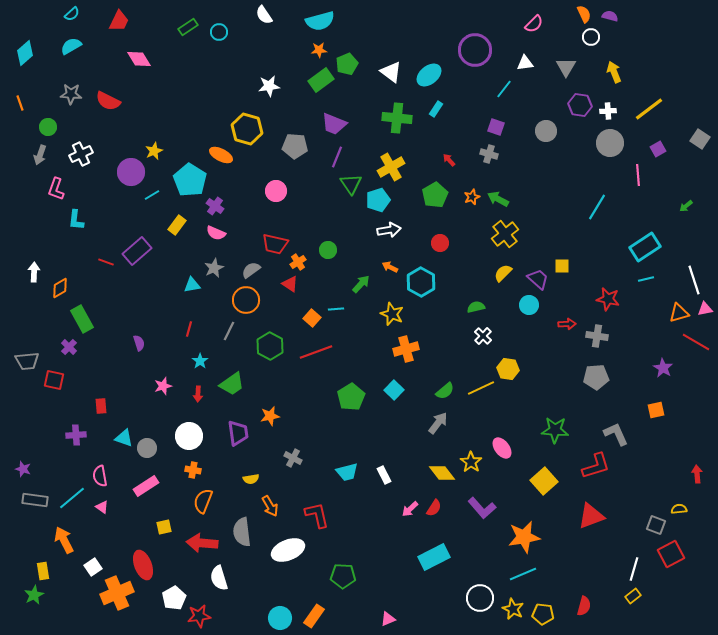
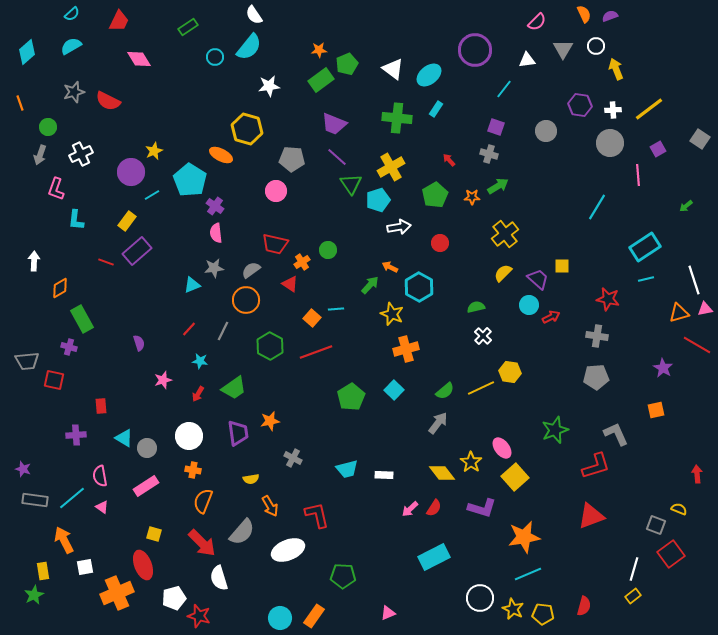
white semicircle at (264, 15): moved 10 px left
purple semicircle at (610, 16): rotated 35 degrees counterclockwise
cyan semicircle at (320, 21): moved 71 px left, 26 px down; rotated 36 degrees counterclockwise
pink semicircle at (534, 24): moved 3 px right, 2 px up
cyan circle at (219, 32): moved 4 px left, 25 px down
white circle at (591, 37): moved 5 px right, 9 px down
cyan diamond at (25, 53): moved 2 px right, 1 px up
white triangle at (525, 63): moved 2 px right, 3 px up
gray triangle at (566, 67): moved 3 px left, 18 px up
white triangle at (391, 72): moved 2 px right, 3 px up
yellow arrow at (614, 72): moved 2 px right, 3 px up
gray star at (71, 94): moved 3 px right, 2 px up; rotated 20 degrees counterclockwise
white cross at (608, 111): moved 5 px right, 1 px up
gray pentagon at (295, 146): moved 3 px left, 13 px down
purple line at (337, 157): rotated 70 degrees counterclockwise
orange star at (472, 197): rotated 21 degrees clockwise
green arrow at (498, 199): moved 13 px up; rotated 120 degrees clockwise
yellow rectangle at (177, 225): moved 50 px left, 4 px up
white arrow at (389, 230): moved 10 px right, 3 px up
pink semicircle at (216, 233): rotated 60 degrees clockwise
orange cross at (298, 262): moved 4 px right
gray star at (214, 268): rotated 18 degrees clockwise
white arrow at (34, 272): moved 11 px up
cyan hexagon at (421, 282): moved 2 px left, 5 px down
green arrow at (361, 284): moved 9 px right, 1 px down
cyan triangle at (192, 285): rotated 12 degrees counterclockwise
red arrow at (567, 324): moved 16 px left, 7 px up; rotated 24 degrees counterclockwise
red line at (189, 329): rotated 28 degrees clockwise
gray line at (229, 331): moved 6 px left
red line at (696, 342): moved 1 px right, 3 px down
purple cross at (69, 347): rotated 28 degrees counterclockwise
cyan star at (200, 361): rotated 28 degrees counterclockwise
yellow hexagon at (508, 369): moved 2 px right, 3 px down
green trapezoid at (232, 384): moved 2 px right, 4 px down
pink star at (163, 386): moved 6 px up
red arrow at (198, 394): rotated 28 degrees clockwise
orange star at (270, 416): moved 5 px down
green star at (555, 430): rotated 24 degrees counterclockwise
cyan triangle at (124, 438): rotated 12 degrees clockwise
cyan trapezoid at (347, 472): moved 3 px up
white rectangle at (384, 475): rotated 60 degrees counterclockwise
yellow square at (544, 481): moved 29 px left, 4 px up
purple L-shape at (482, 508): rotated 32 degrees counterclockwise
yellow semicircle at (679, 509): rotated 28 degrees clockwise
yellow square at (164, 527): moved 10 px left, 7 px down; rotated 28 degrees clockwise
gray semicircle at (242, 532): rotated 132 degrees counterclockwise
red arrow at (202, 543): rotated 140 degrees counterclockwise
red square at (671, 554): rotated 8 degrees counterclockwise
white square at (93, 567): moved 8 px left; rotated 24 degrees clockwise
cyan line at (523, 574): moved 5 px right
white pentagon at (174, 598): rotated 15 degrees clockwise
red star at (199, 616): rotated 25 degrees clockwise
pink triangle at (388, 619): moved 6 px up
